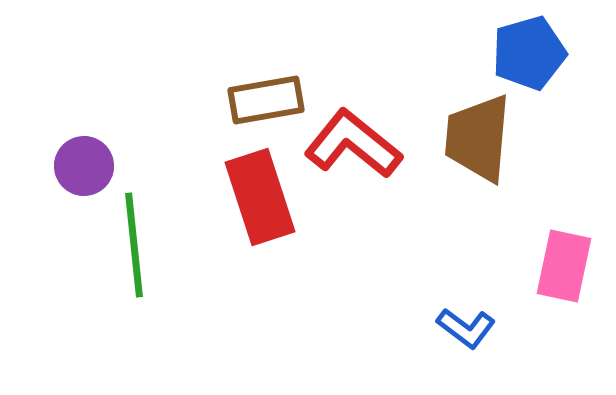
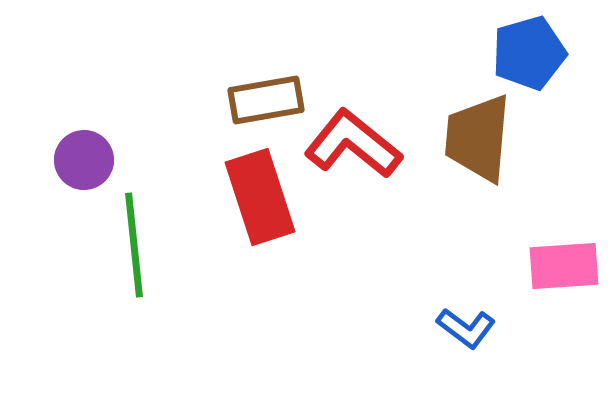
purple circle: moved 6 px up
pink rectangle: rotated 74 degrees clockwise
